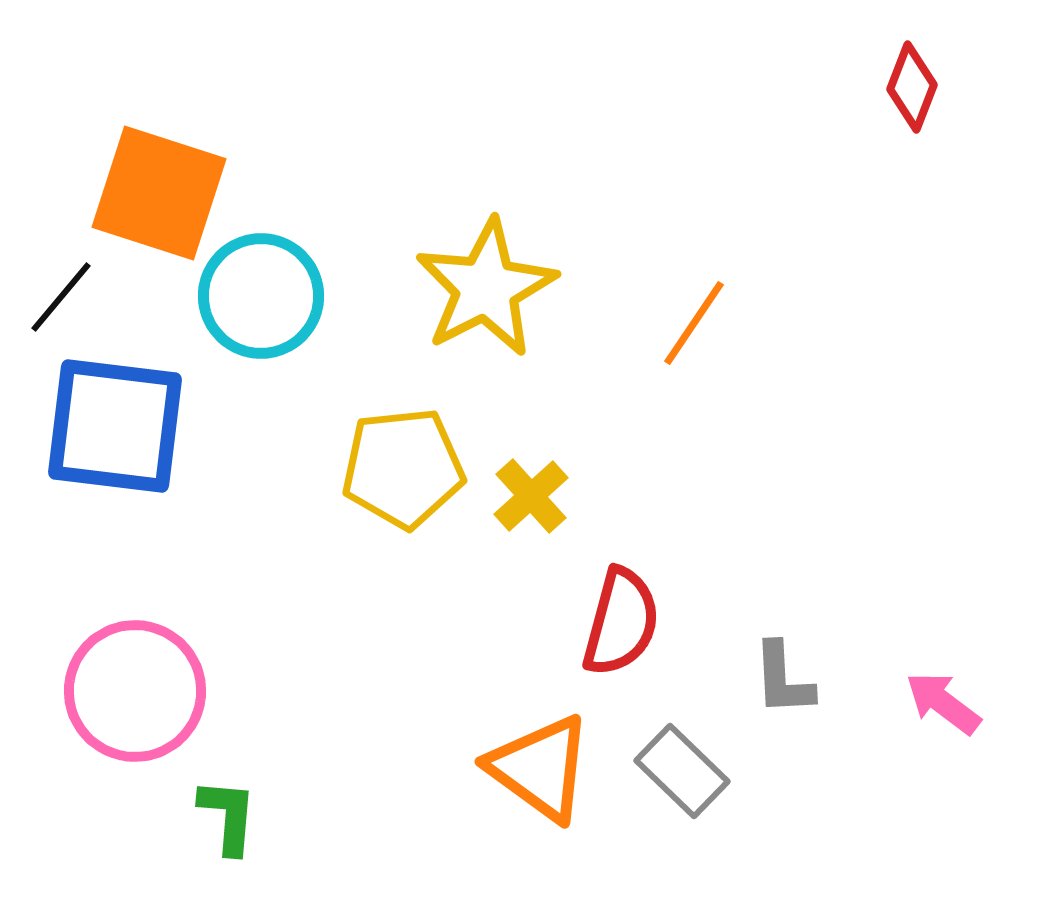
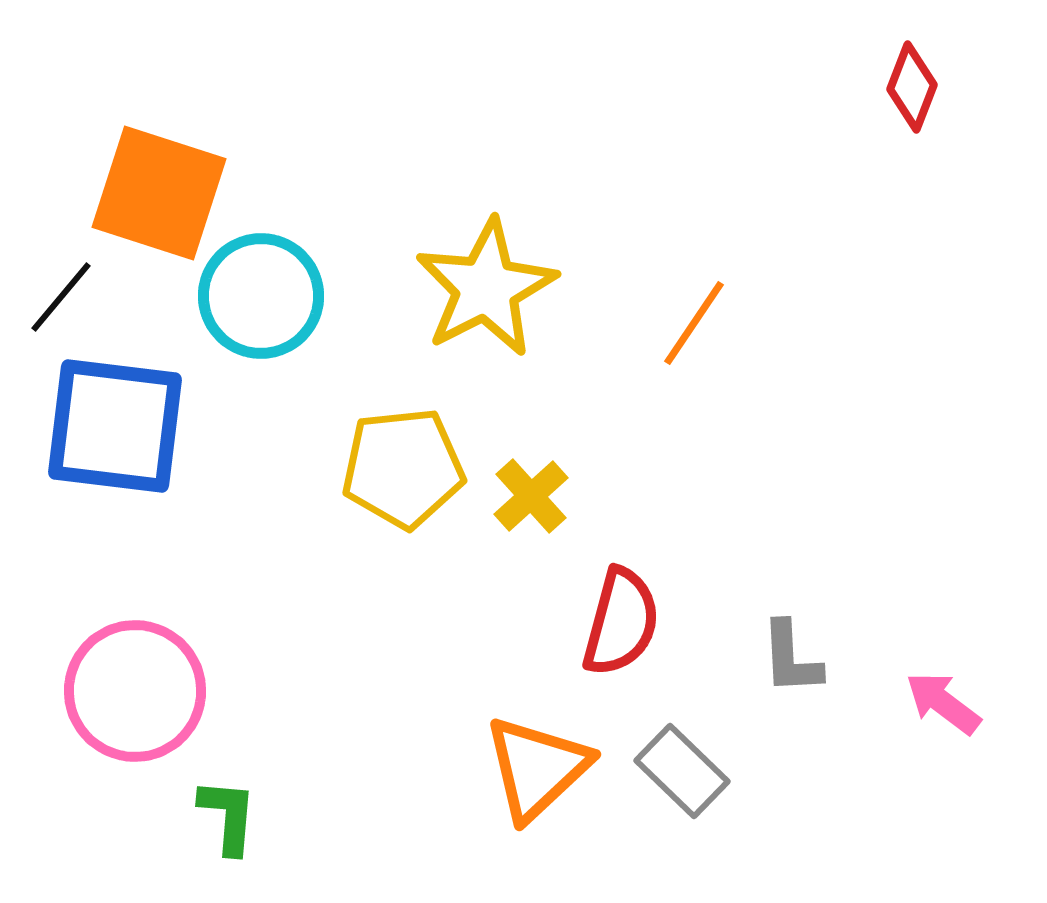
gray L-shape: moved 8 px right, 21 px up
orange triangle: moved 3 px left; rotated 41 degrees clockwise
